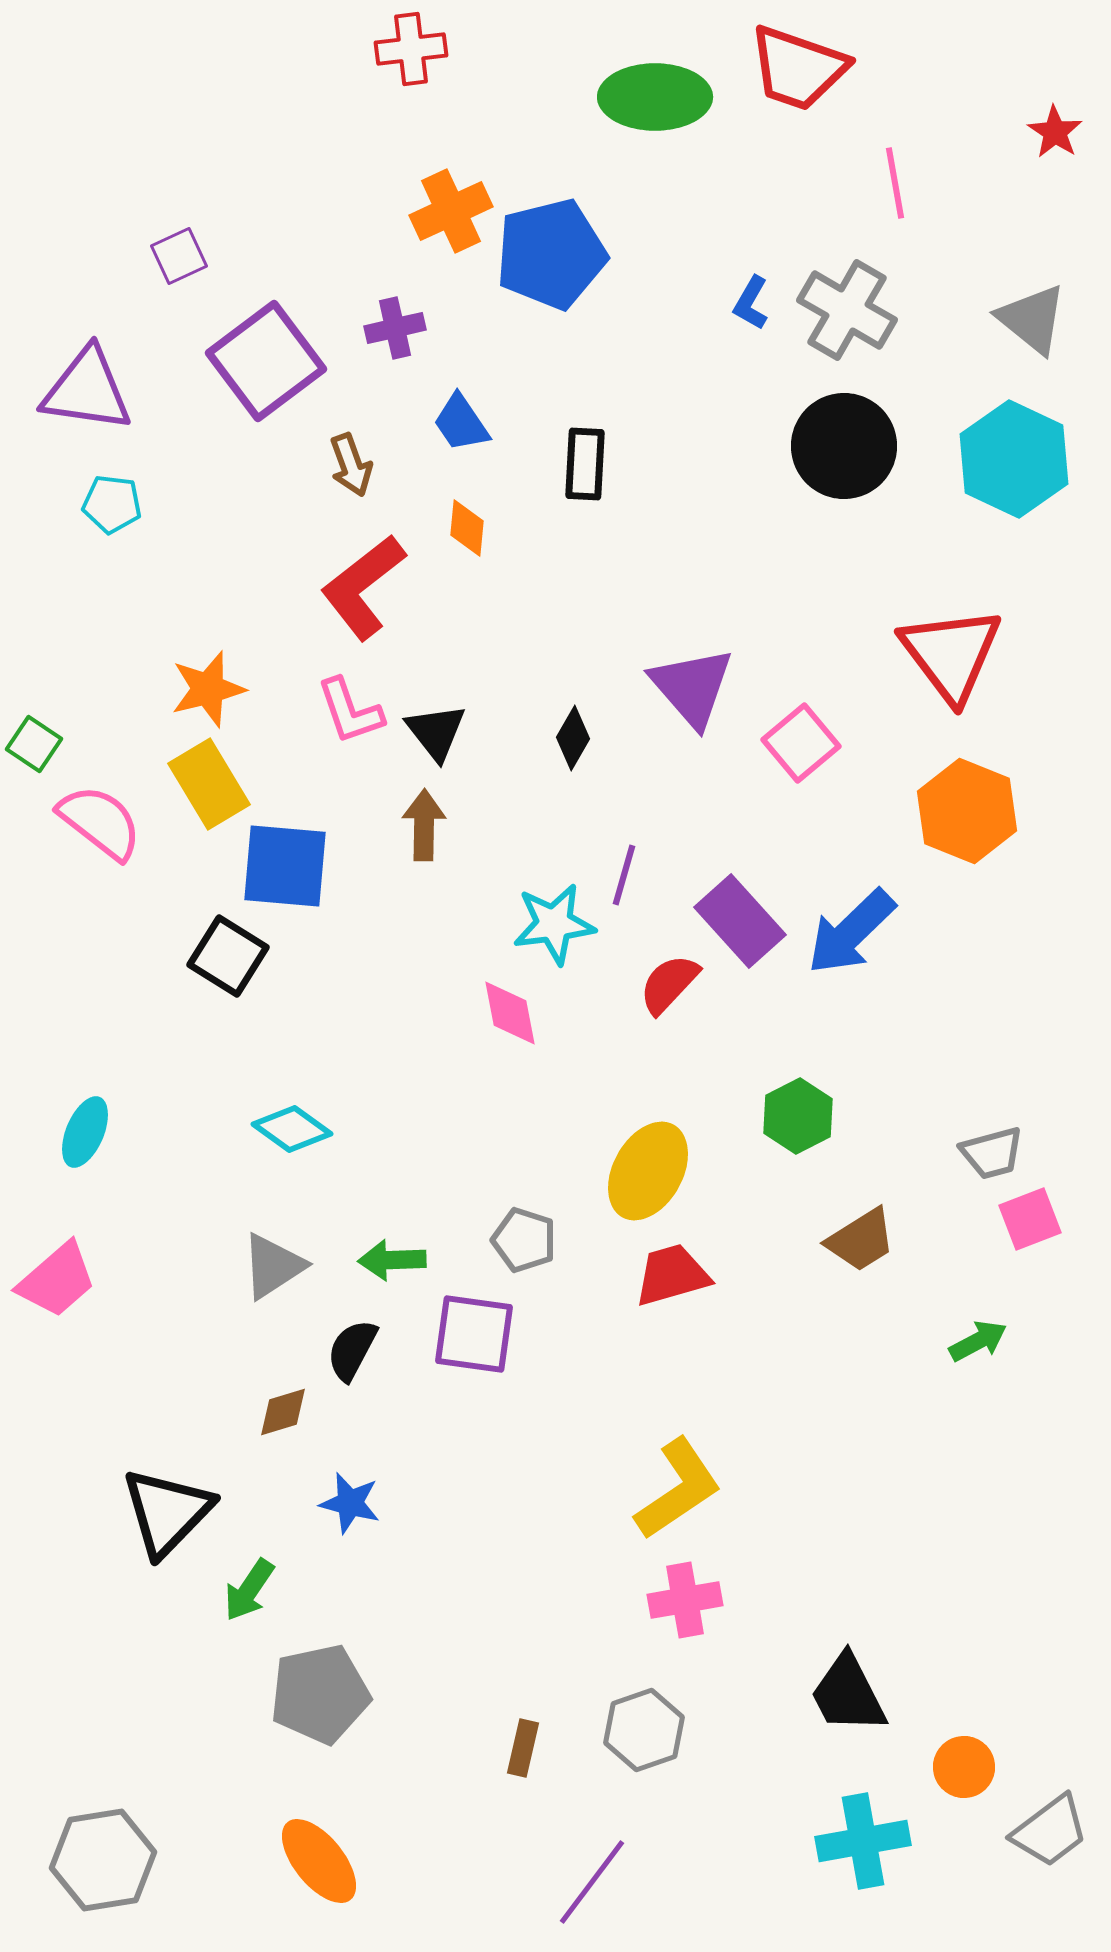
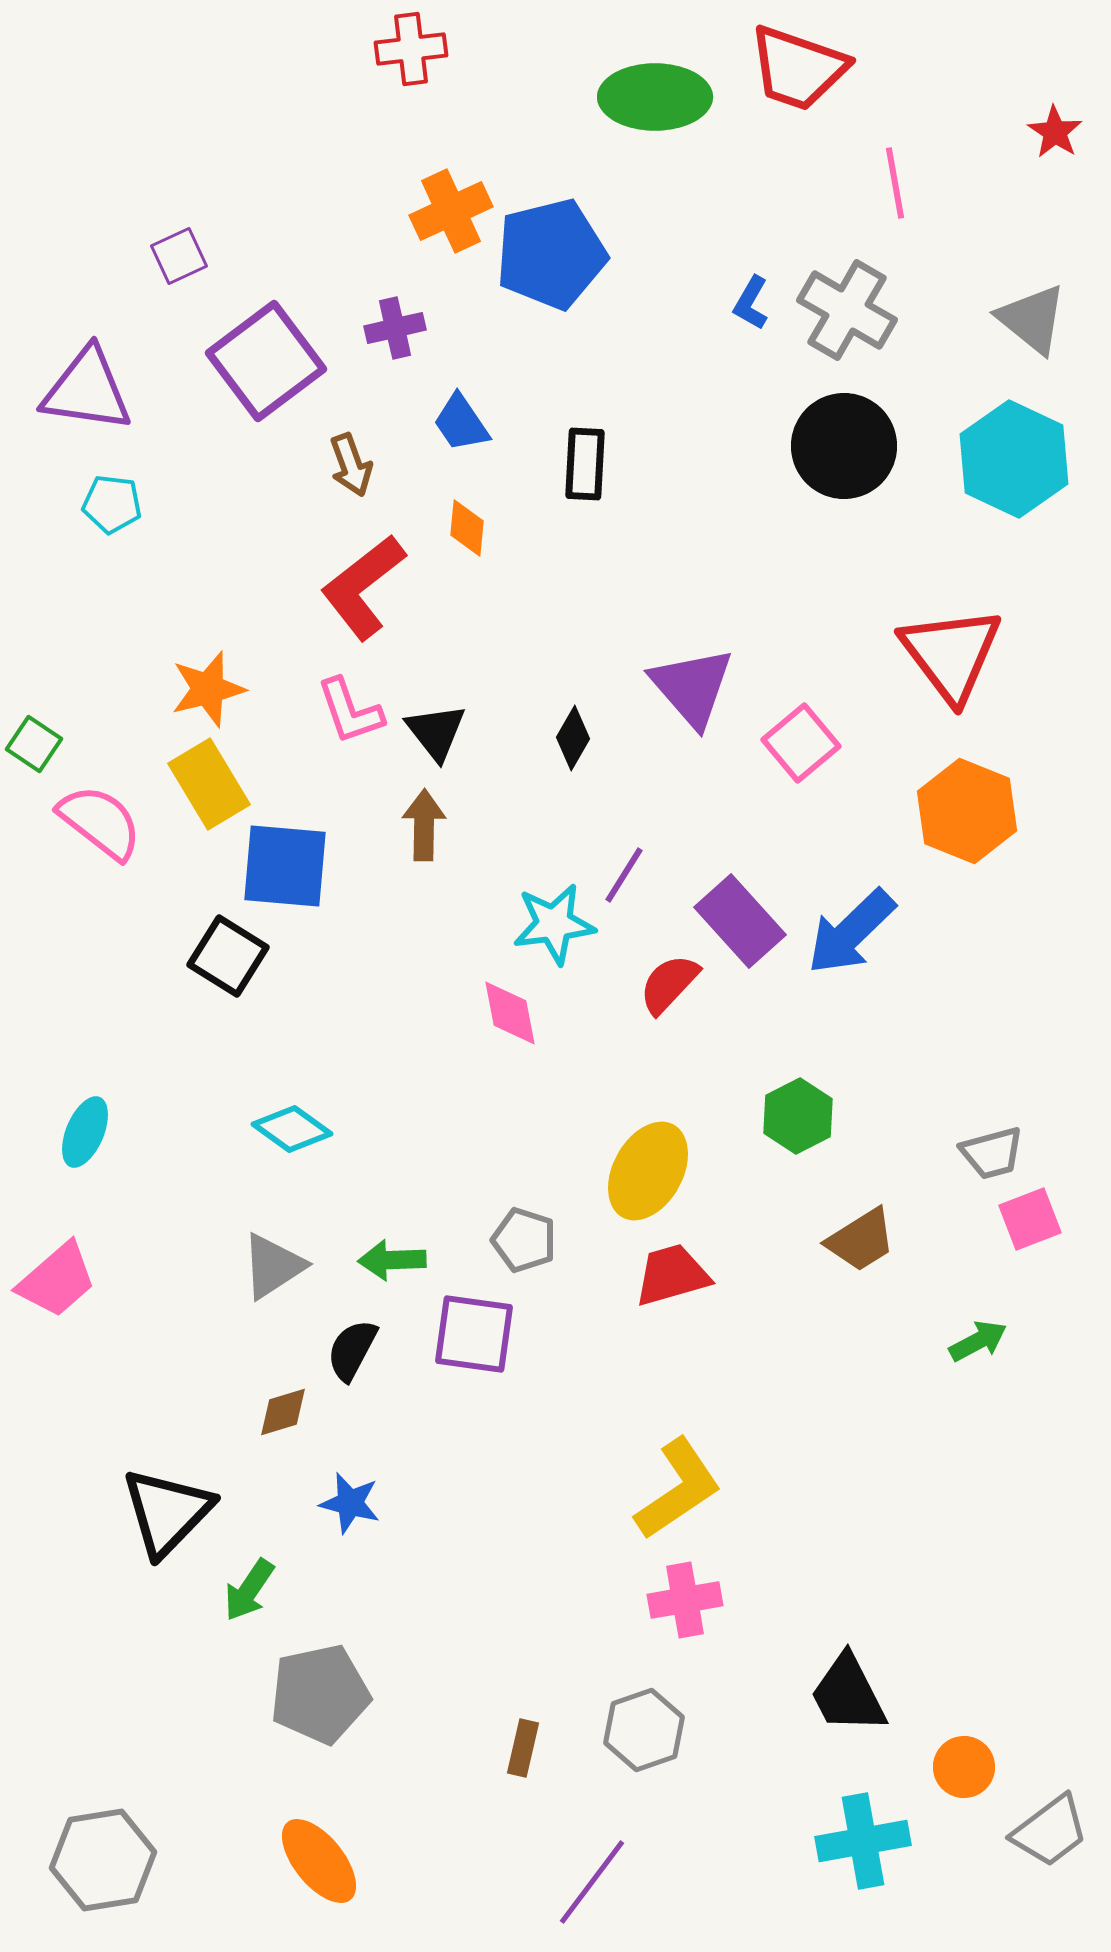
purple line at (624, 875): rotated 16 degrees clockwise
